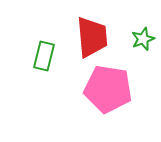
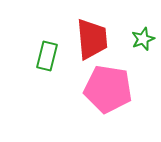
red trapezoid: moved 2 px down
green rectangle: moved 3 px right
